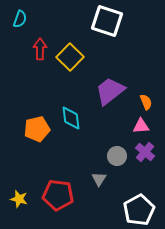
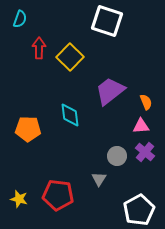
red arrow: moved 1 px left, 1 px up
cyan diamond: moved 1 px left, 3 px up
orange pentagon: moved 9 px left; rotated 15 degrees clockwise
